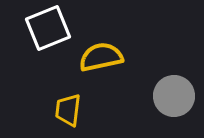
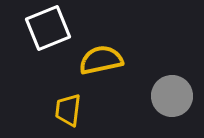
yellow semicircle: moved 3 px down
gray circle: moved 2 px left
